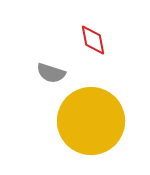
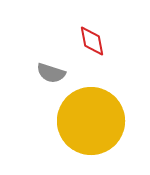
red diamond: moved 1 px left, 1 px down
